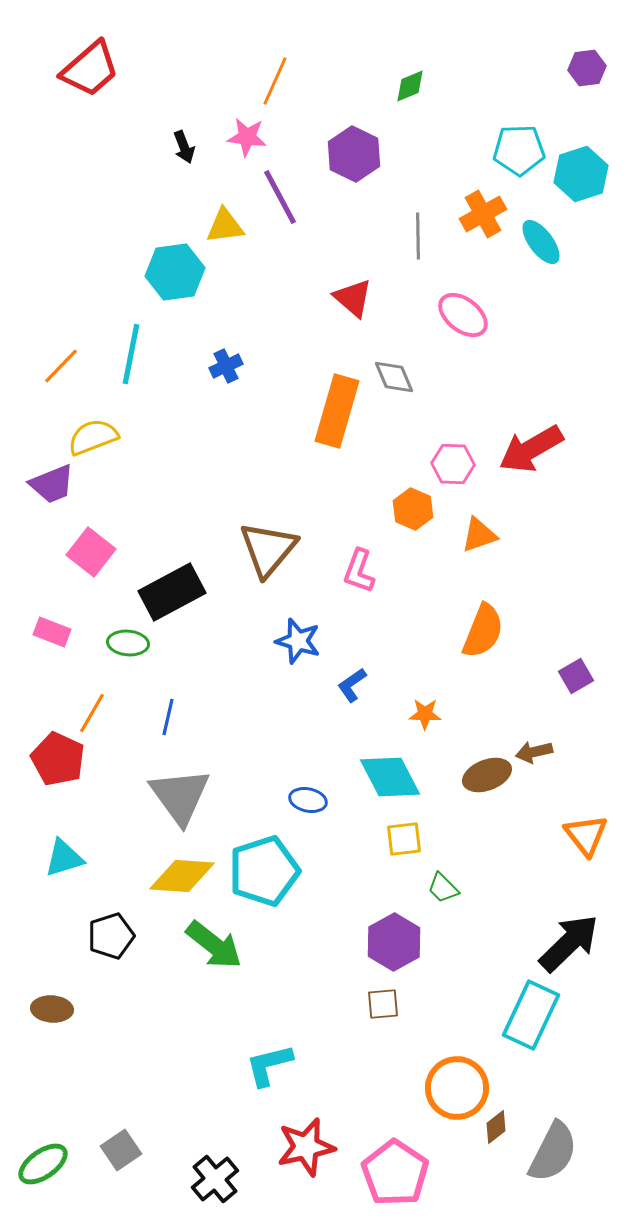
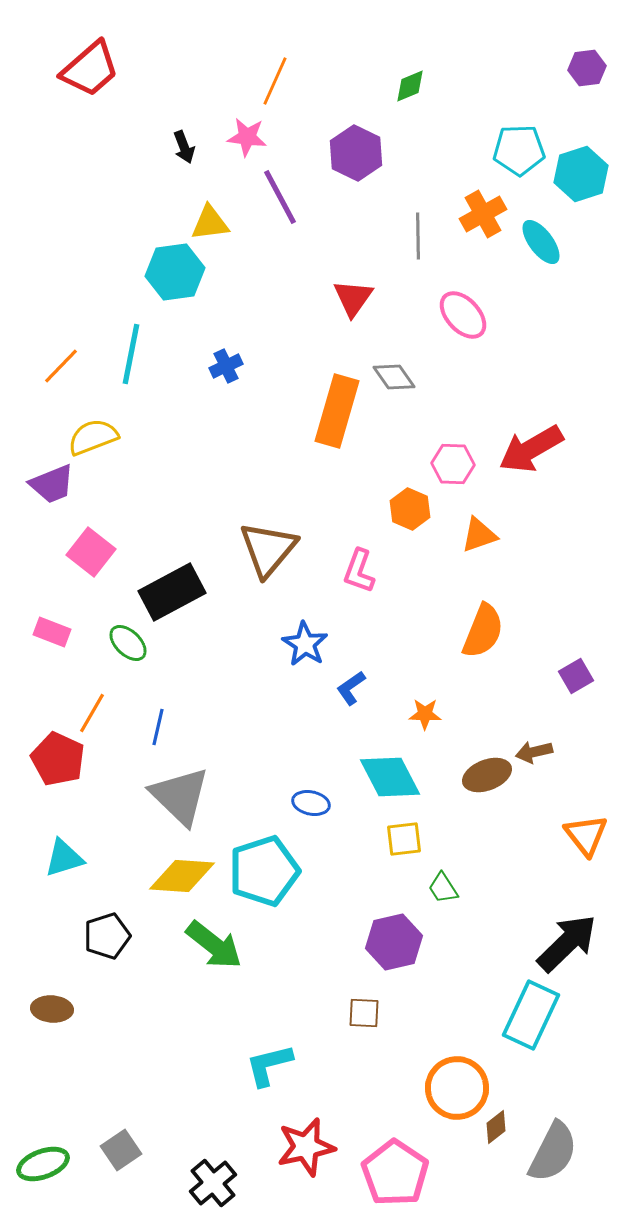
purple hexagon at (354, 154): moved 2 px right, 1 px up
yellow triangle at (225, 226): moved 15 px left, 3 px up
red triangle at (353, 298): rotated 24 degrees clockwise
pink ellipse at (463, 315): rotated 9 degrees clockwise
gray diamond at (394, 377): rotated 12 degrees counterclockwise
orange hexagon at (413, 509): moved 3 px left
blue star at (298, 641): moved 7 px right, 3 px down; rotated 15 degrees clockwise
green ellipse at (128, 643): rotated 39 degrees clockwise
blue L-shape at (352, 685): moved 1 px left, 3 px down
blue line at (168, 717): moved 10 px left, 10 px down
gray triangle at (180, 796): rotated 10 degrees counterclockwise
blue ellipse at (308, 800): moved 3 px right, 3 px down
green trapezoid at (443, 888): rotated 12 degrees clockwise
black pentagon at (111, 936): moved 4 px left
purple hexagon at (394, 942): rotated 16 degrees clockwise
black arrow at (569, 943): moved 2 px left
brown square at (383, 1004): moved 19 px left, 9 px down; rotated 8 degrees clockwise
green ellipse at (43, 1164): rotated 15 degrees clockwise
black cross at (215, 1179): moved 2 px left, 4 px down
